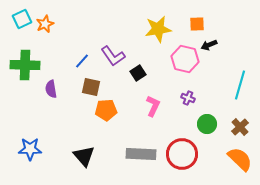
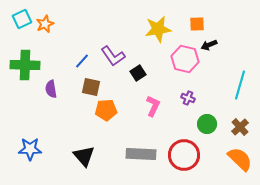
red circle: moved 2 px right, 1 px down
